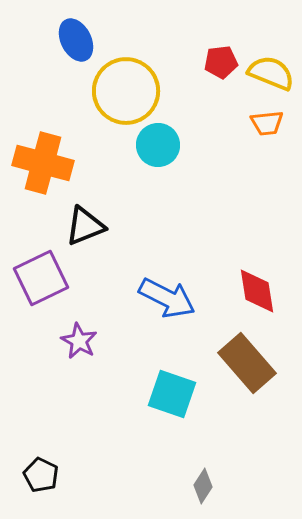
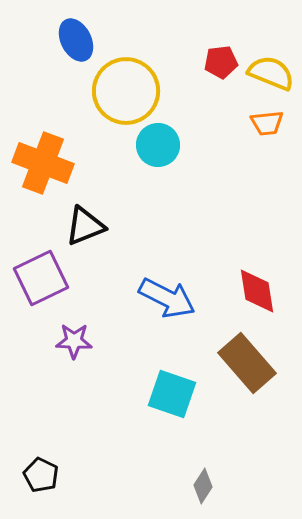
orange cross: rotated 6 degrees clockwise
purple star: moved 5 px left; rotated 27 degrees counterclockwise
